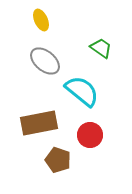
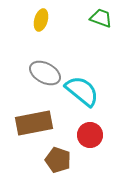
yellow ellipse: rotated 40 degrees clockwise
green trapezoid: moved 30 px up; rotated 15 degrees counterclockwise
gray ellipse: moved 12 px down; rotated 12 degrees counterclockwise
brown rectangle: moved 5 px left
